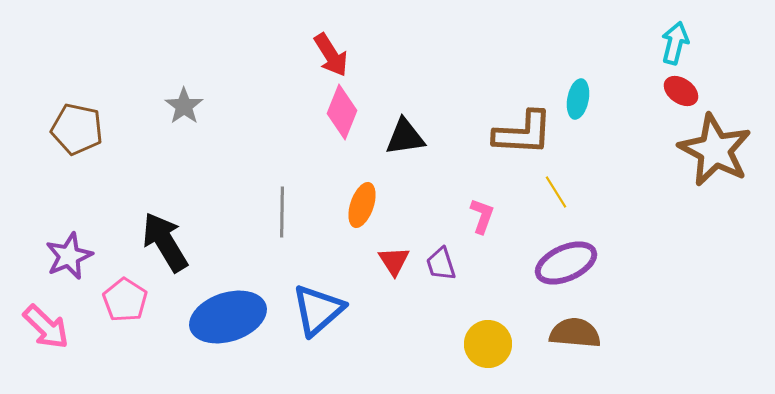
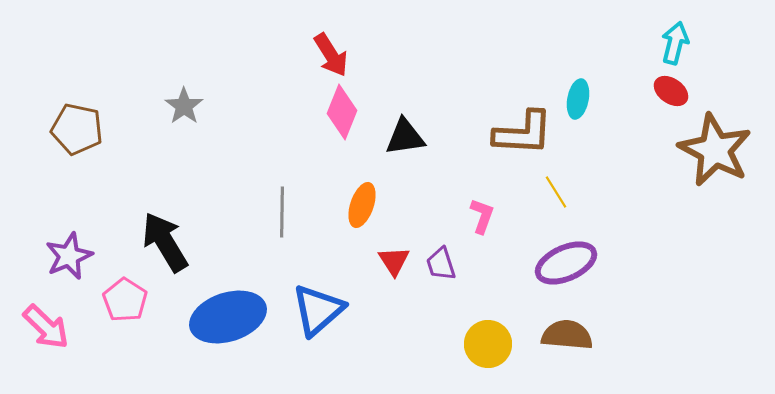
red ellipse: moved 10 px left
brown semicircle: moved 8 px left, 2 px down
